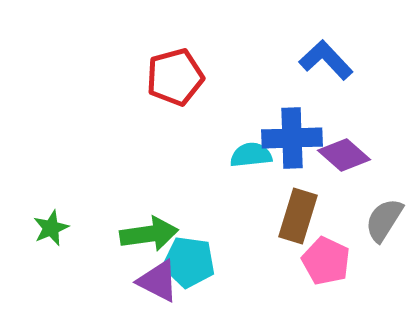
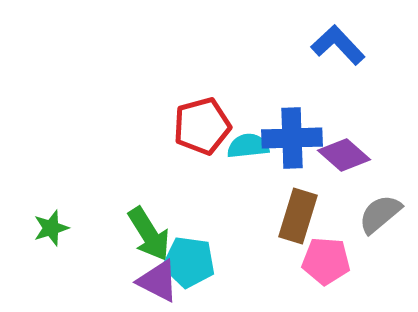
blue L-shape: moved 12 px right, 15 px up
red pentagon: moved 27 px right, 49 px down
cyan semicircle: moved 3 px left, 9 px up
gray semicircle: moved 4 px left, 6 px up; rotated 18 degrees clockwise
green star: rotated 6 degrees clockwise
green arrow: rotated 66 degrees clockwise
pink pentagon: rotated 21 degrees counterclockwise
